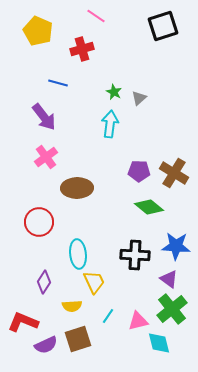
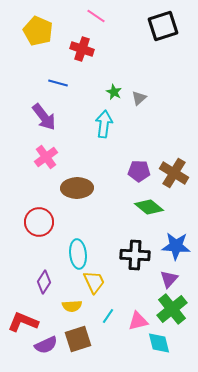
red cross: rotated 35 degrees clockwise
cyan arrow: moved 6 px left
purple triangle: rotated 36 degrees clockwise
